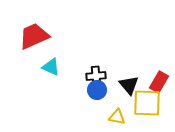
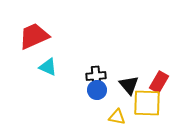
cyan triangle: moved 3 px left
